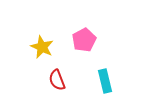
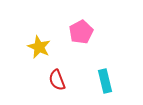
pink pentagon: moved 3 px left, 8 px up
yellow star: moved 3 px left
